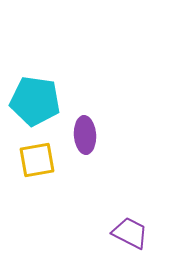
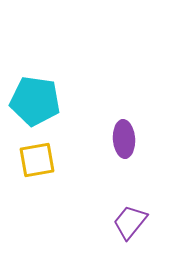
purple ellipse: moved 39 px right, 4 px down
purple trapezoid: moved 11 px up; rotated 78 degrees counterclockwise
